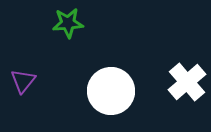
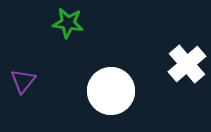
green star: rotated 12 degrees clockwise
white cross: moved 18 px up
